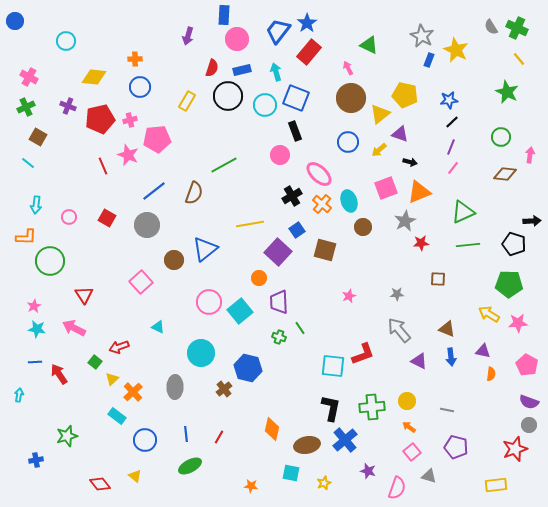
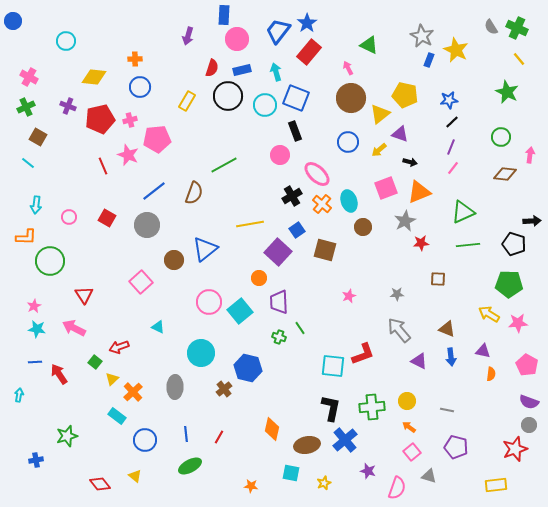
blue circle at (15, 21): moved 2 px left
pink ellipse at (319, 174): moved 2 px left
